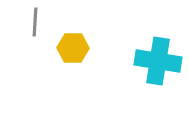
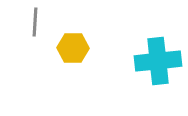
cyan cross: rotated 15 degrees counterclockwise
